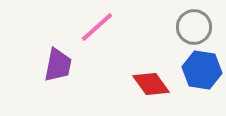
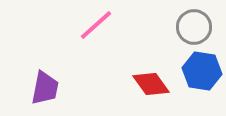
pink line: moved 1 px left, 2 px up
purple trapezoid: moved 13 px left, 23 px down
blue hexagon: moved 1 px down
